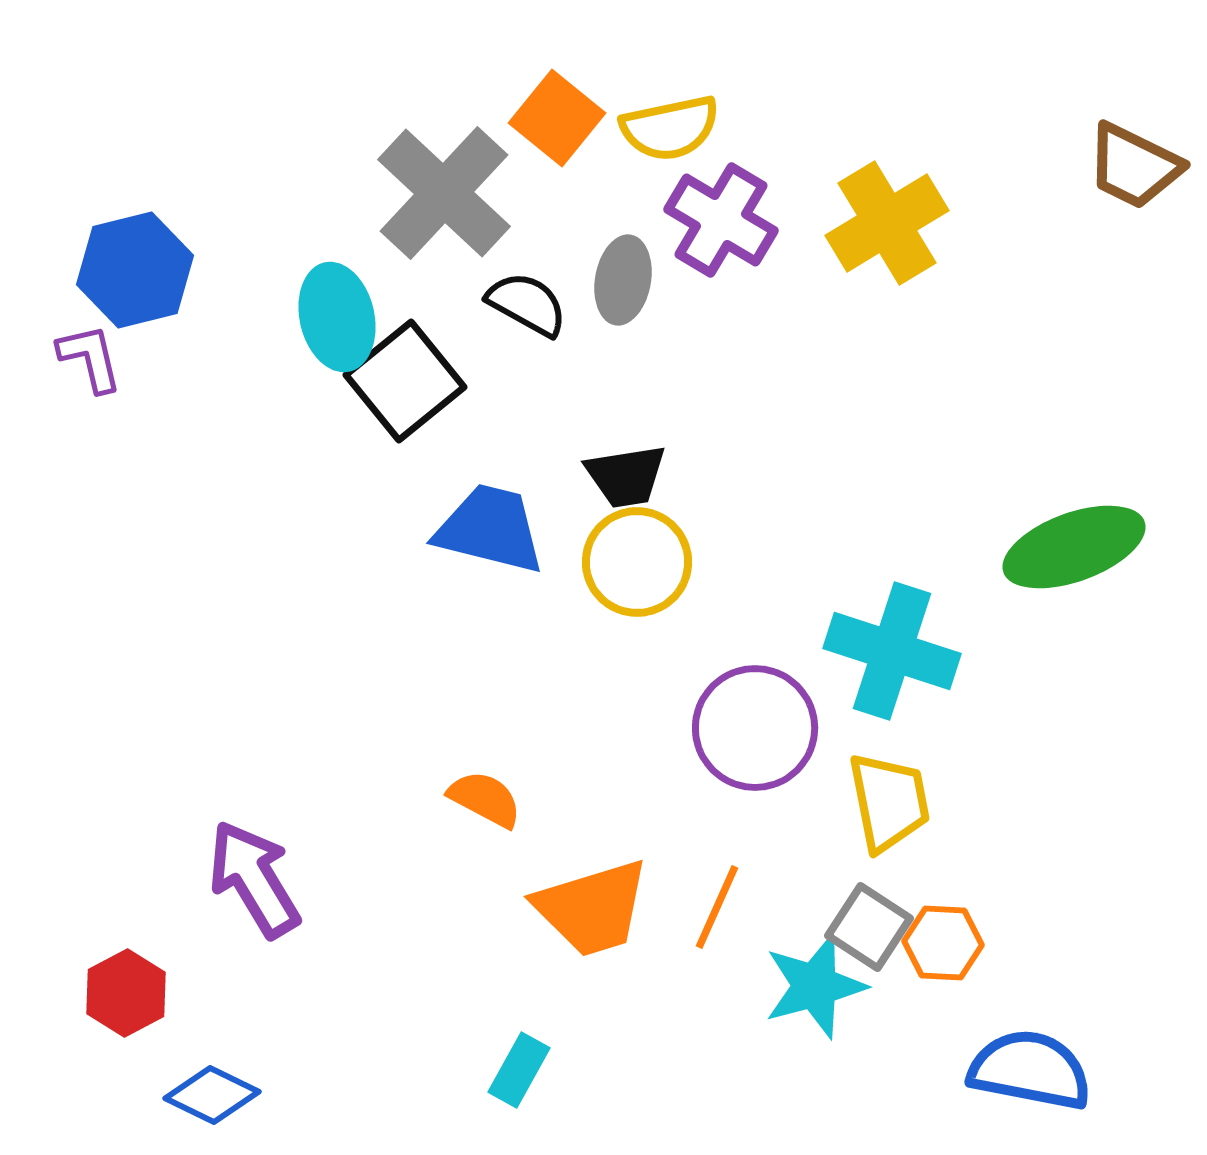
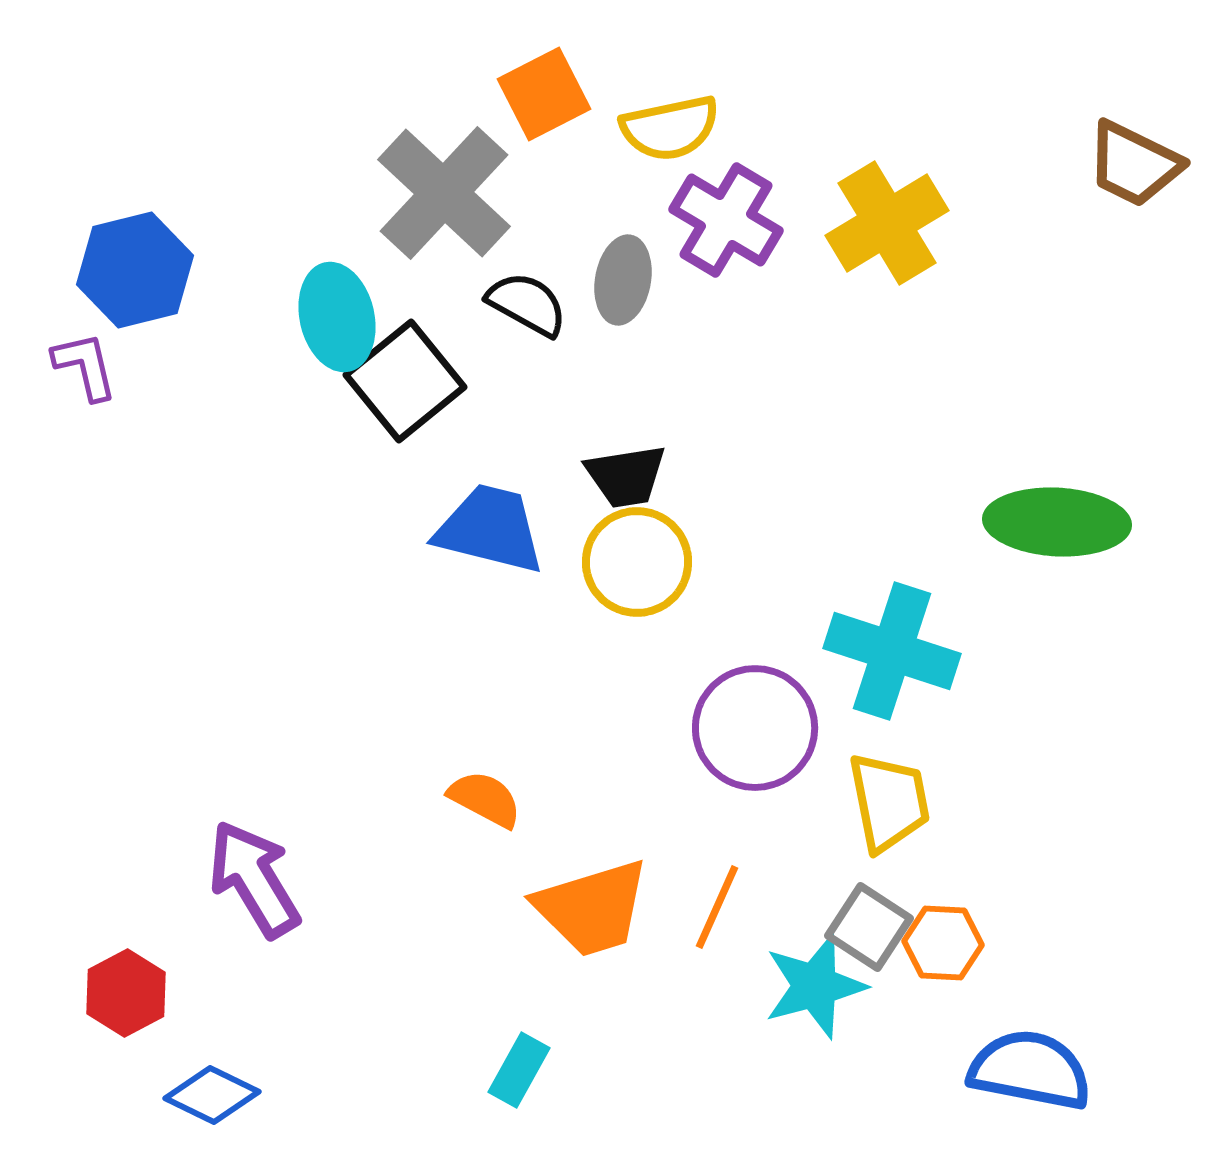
orange square: moved 13 px left, 24 px up; rotated 24 degrees clockwise
brown trapezoid: moved 2 px up
purple cross: moved 5 px right
purple L-shape: moved 5 px left, 8 px down
green ellipse: moved 17 px left, 25 px up; rotated 23 degrees clockwise
